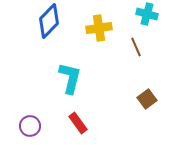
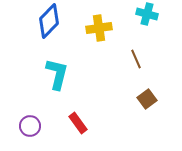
brown line: moved 12 px down
cyan L-shape: moved 13 px left, 4 px up
